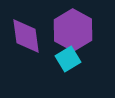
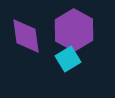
purple hexagon: moved 1 px right
